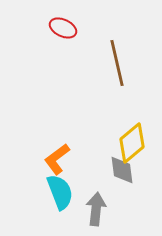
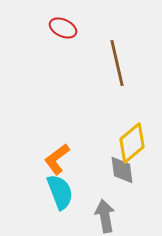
gray arrow: moved 9 px right, 7 px down; rotated 16 degrees counterclockwise
